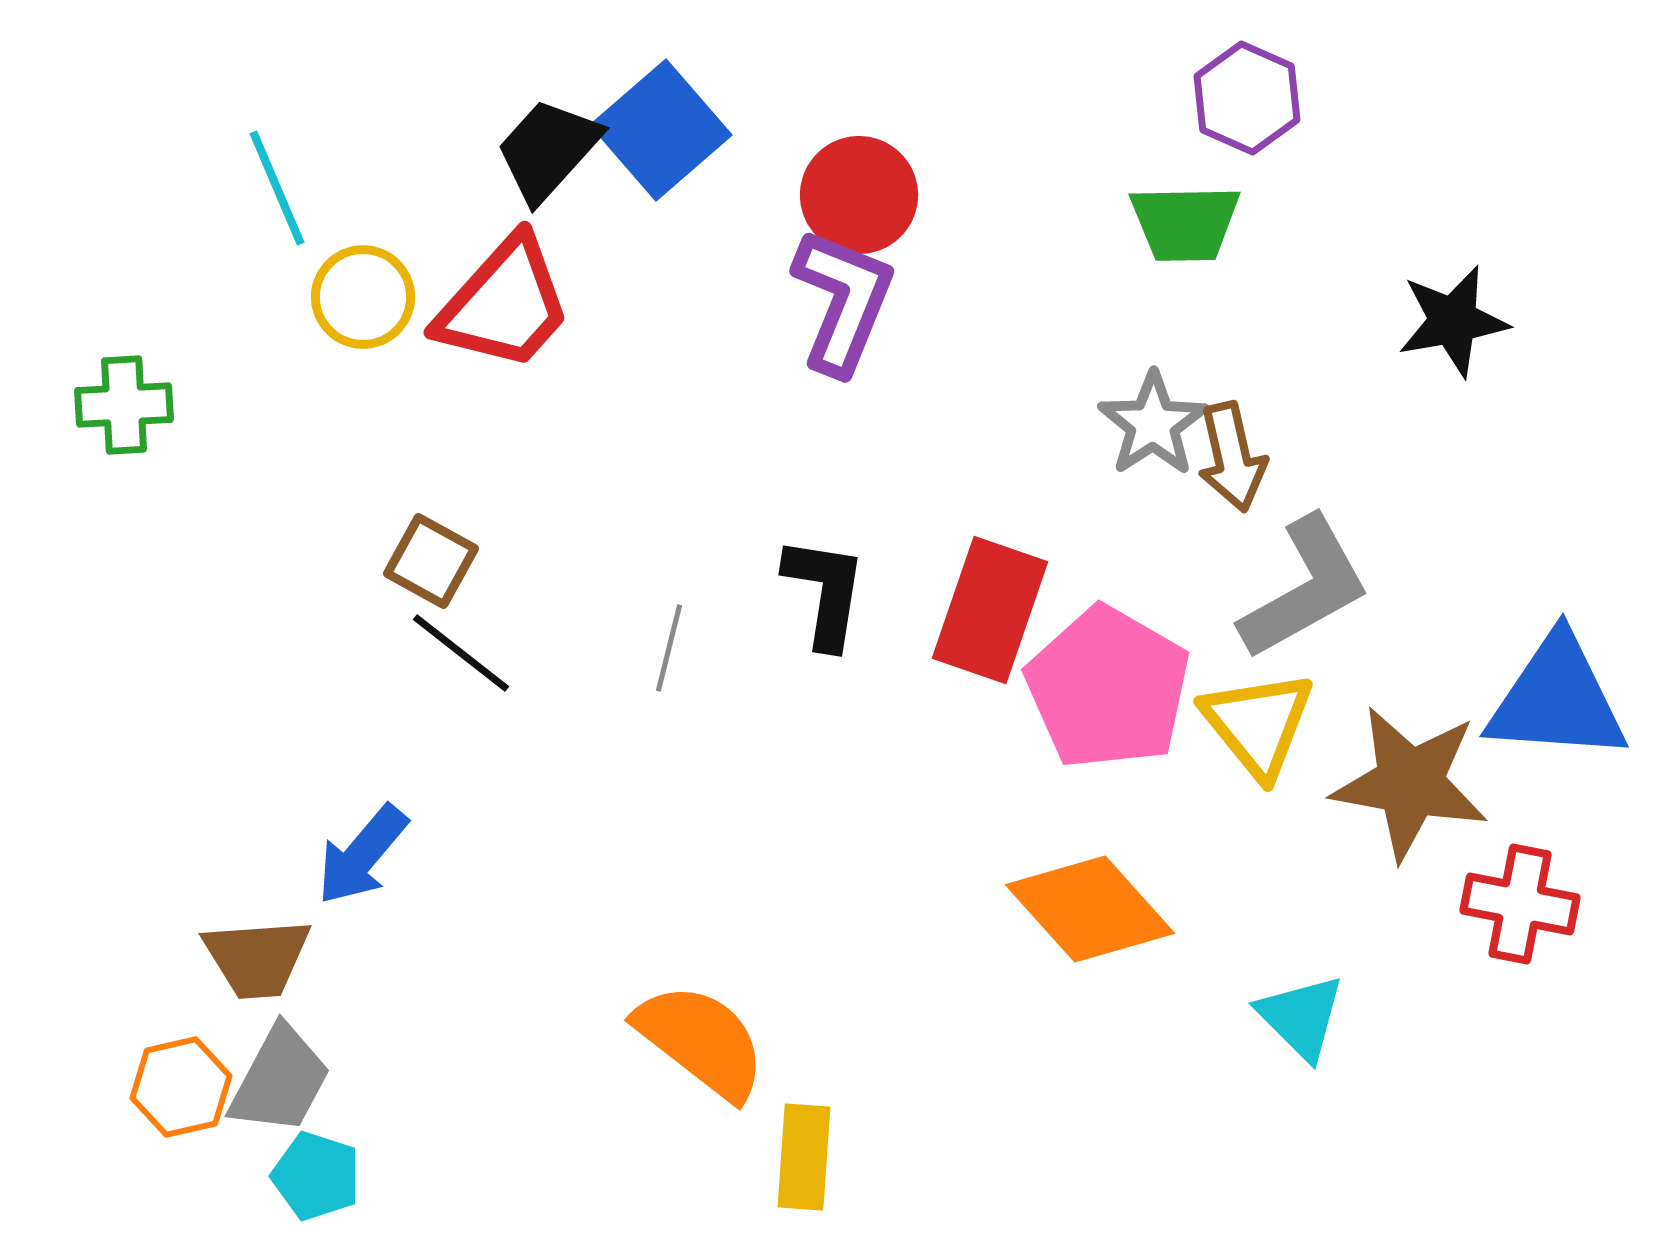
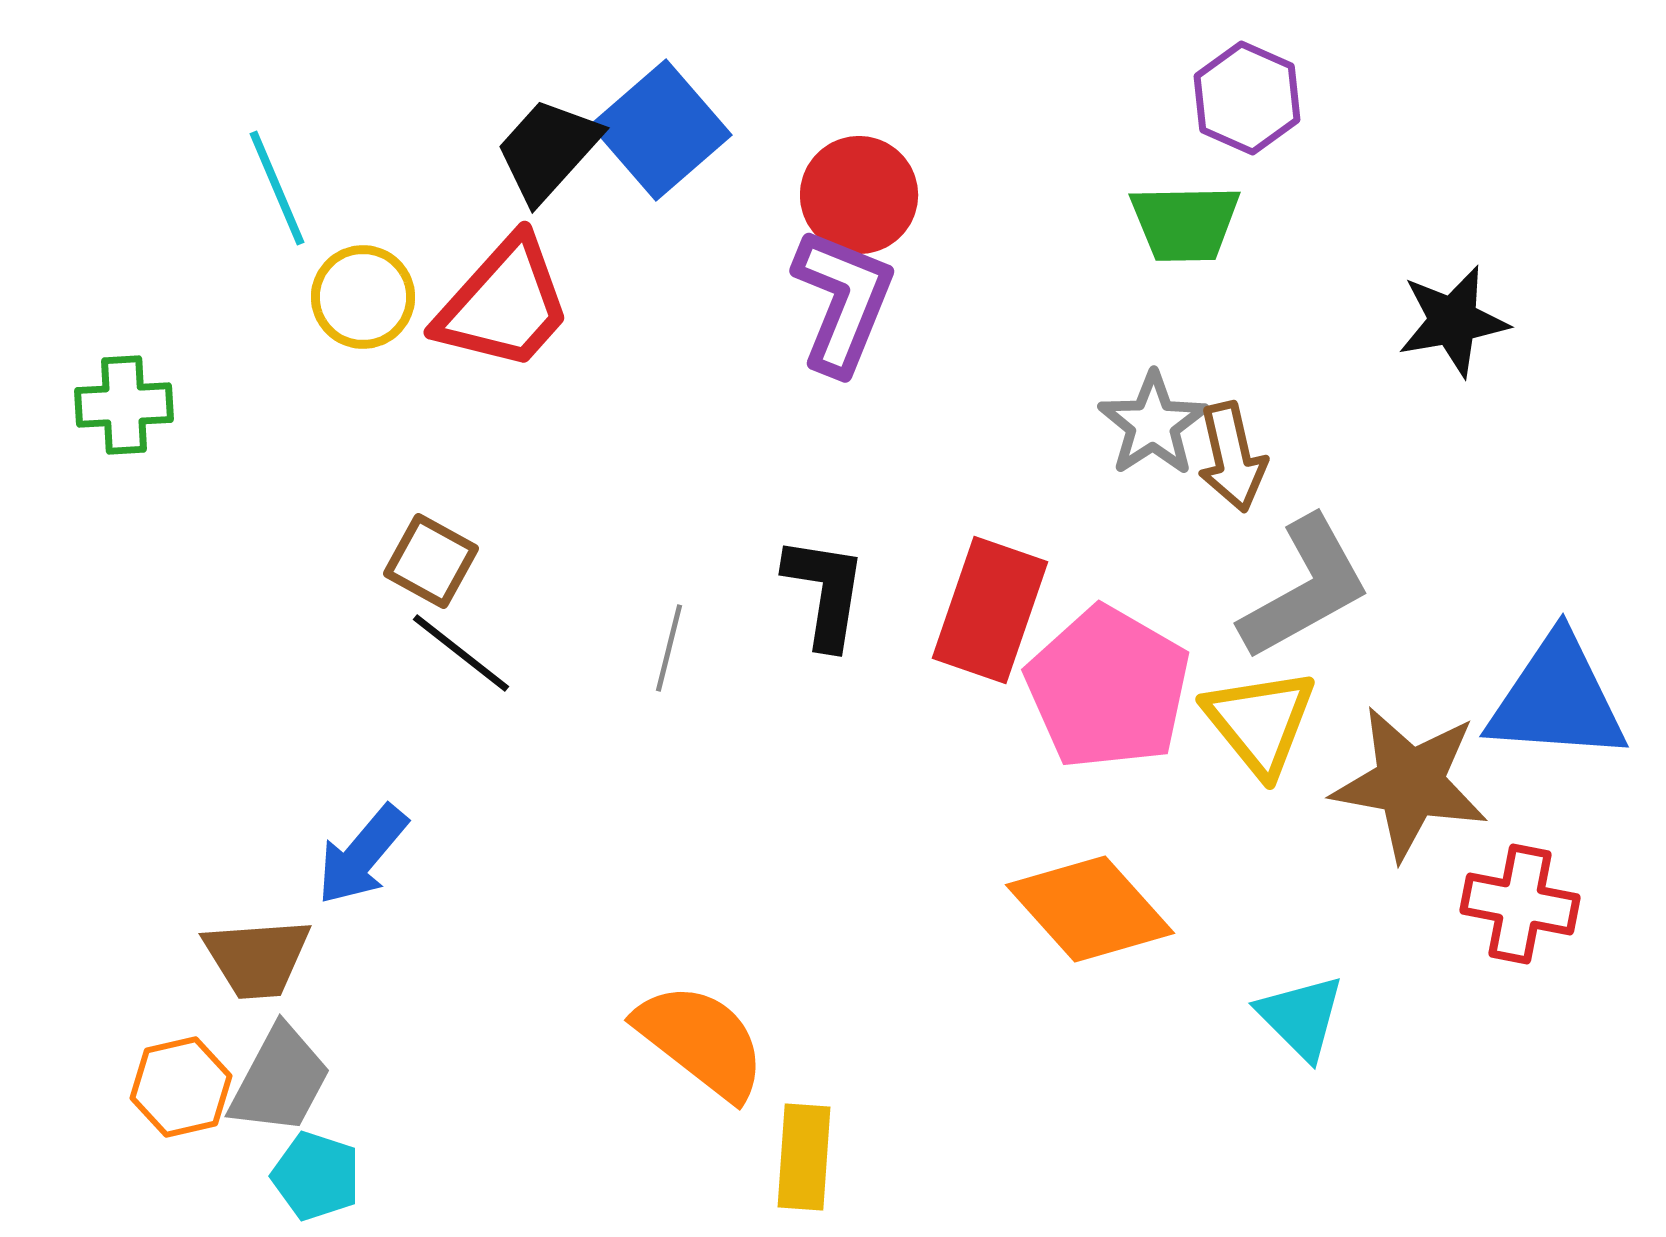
yellow triangle: moved 2 px right, 2 px up
